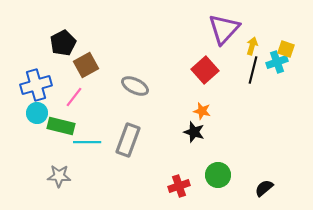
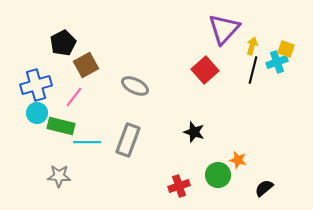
orange star: moved 36 px right, 49 px down
